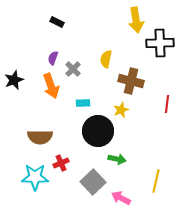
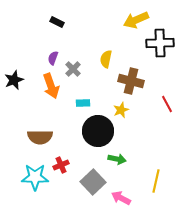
yellow arrow: rotated 75 degrees clockwise
red line: rotated 36 degrees counterclockwise
red cross: moved 2 px down
